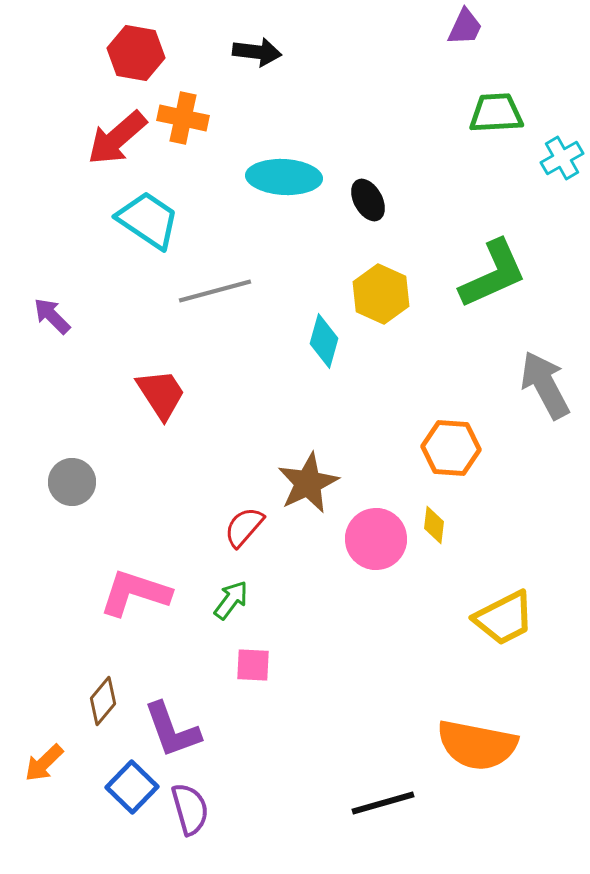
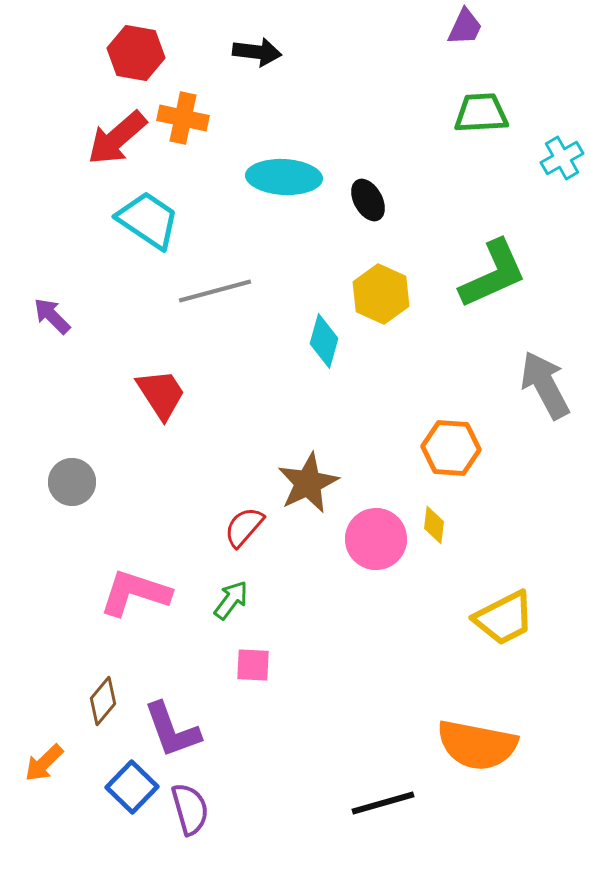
green trapezoid: moved 15 px left
